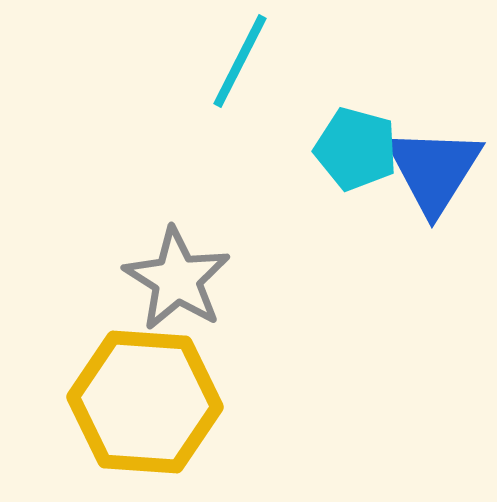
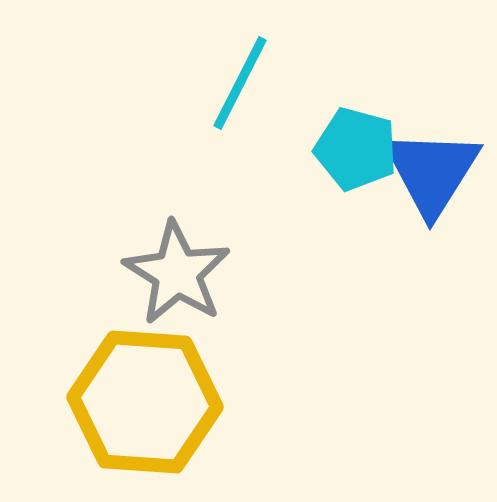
cyan line: moved 22 px down
blue triangle: moved 2 px left, 2 px down
gray star: moved 6 px up
